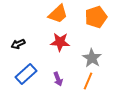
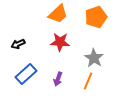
gray star: moved 2 px right
purple arrow: rotated 40 degrees clockwise
